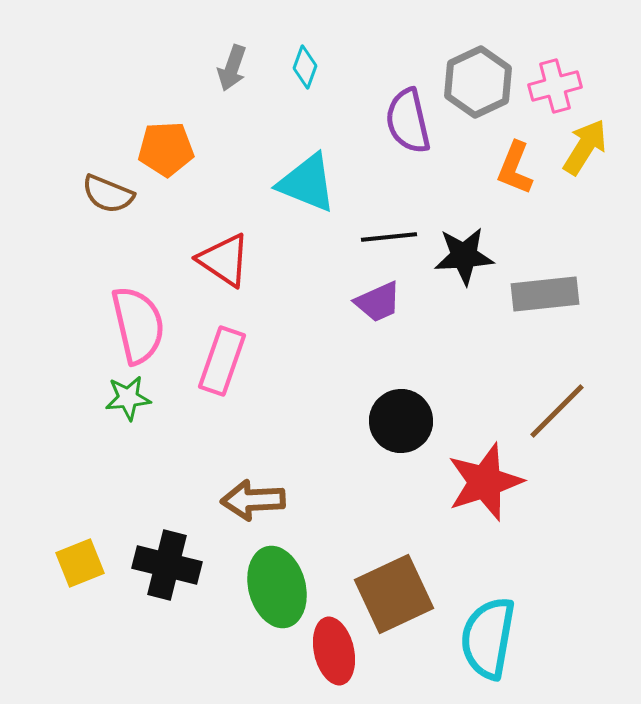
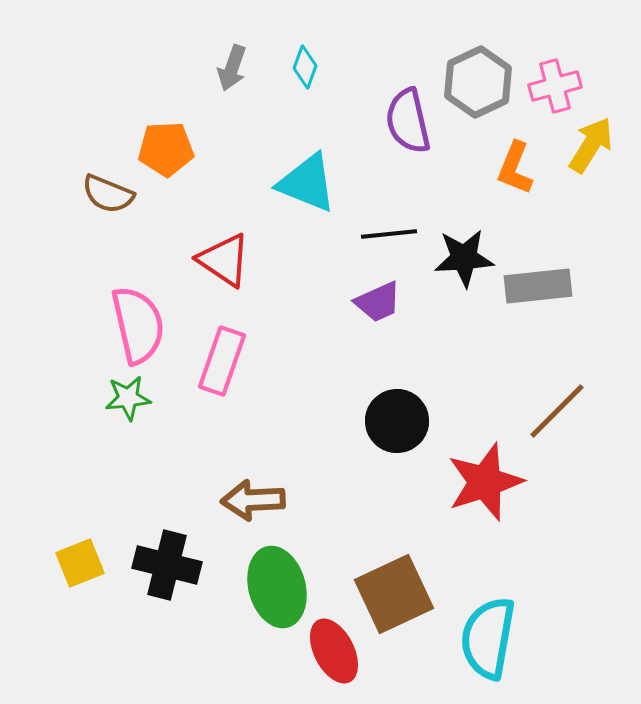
yellow arrow: moved 6 px right, 2 px up
black line: moved 3 px up
black star: moved 2 px down
gray rectangle: moved 7 px left, 8 px up
black circle: moved 4 px left
red ellipse: rotated 14 degrees counterclockwise
